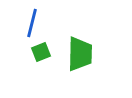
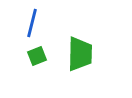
green square: moved 4 px left, 4 px down
